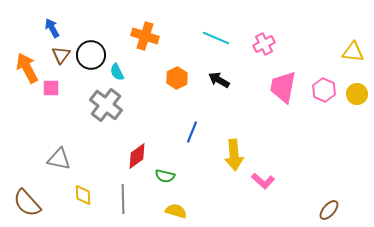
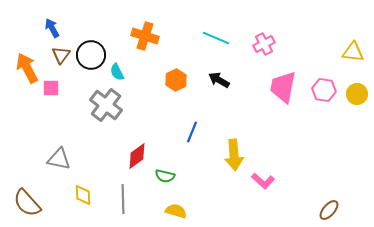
orange hexagon: moved 1 px left, 2 px down
pink hexagon: rotated 15 degrees counterclockwise
